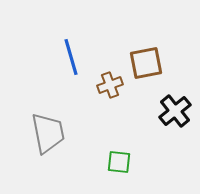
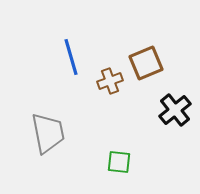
brown square: rotated 12 degrees counterclockwise
brown cross: moved 4 px up
black cross: moved 1 px up
